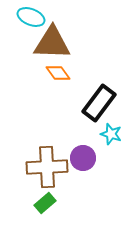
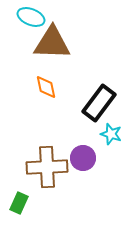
orange diamond: moved 12 px left, 14 px down; rotated 25 degrees clockwise
green rectangle: moved 26 px left; rotated 25 degrees counterclockwise
